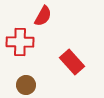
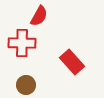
red semicircle: moved 4 px left
red cross: moved 2 px right, 1 px down
